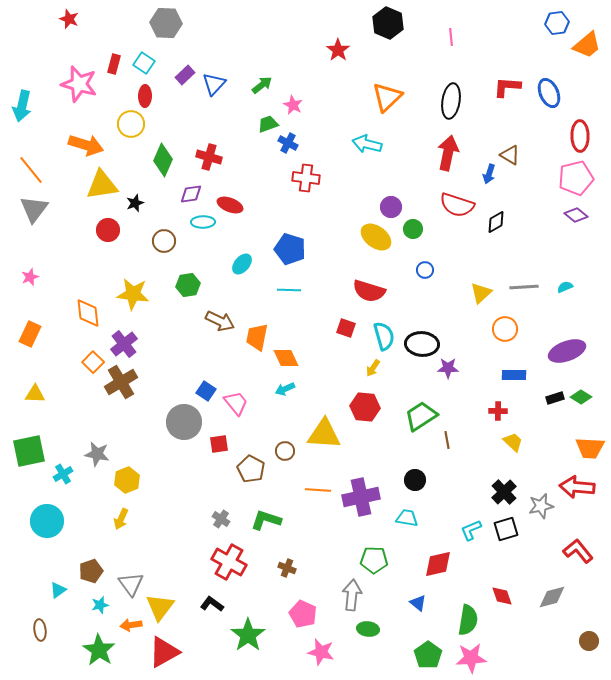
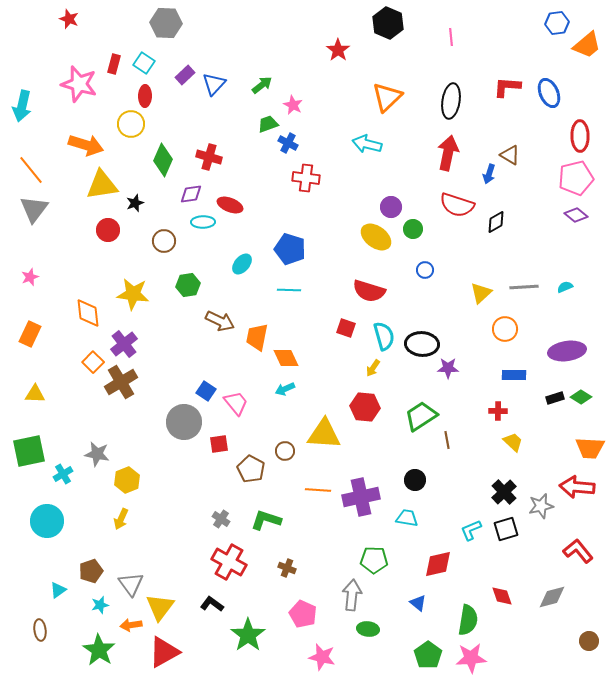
purple ellipse at (567, 351): rotated 12 degrees clockwise
pink star at (321, 652): moved 1 px right, 5 px down
